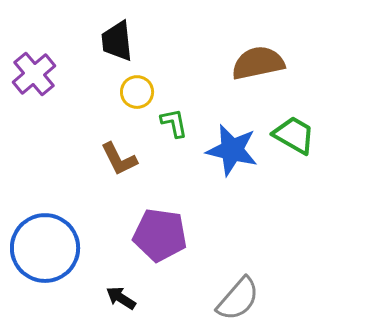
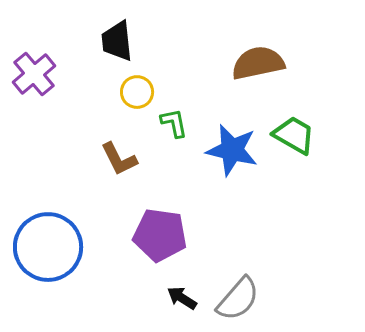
blue circle: moved 3 px right, 1 px up
black arrow: moved 61 px right
